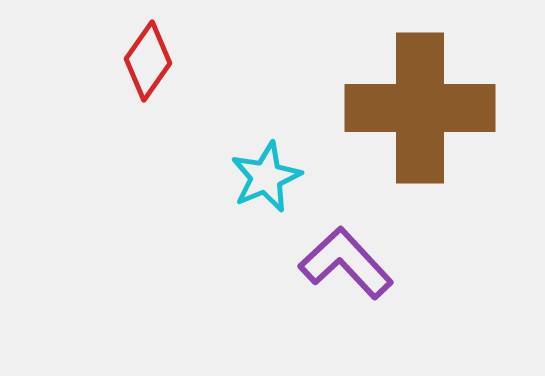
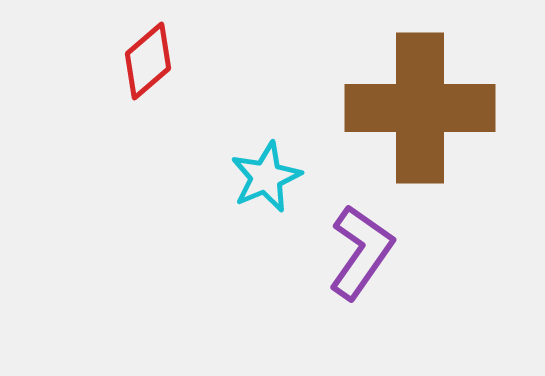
red diamond: rotated 14 degrees clockwise
purple L-shape: moved 15 px right, 11 px up; rotated 78 degrees clockwise
